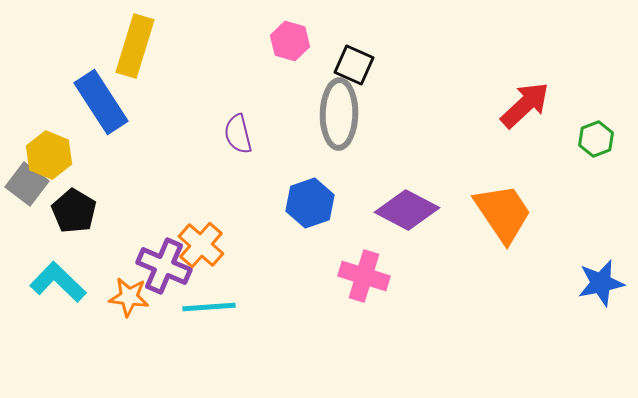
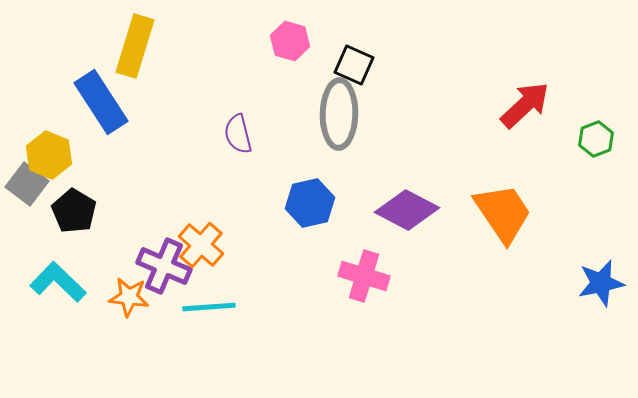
blue hexagon: rotated 6 degrees clockwise
